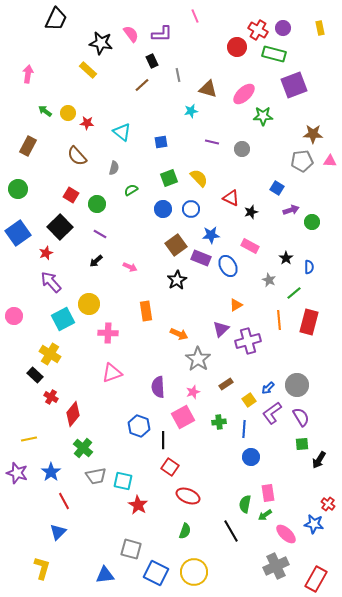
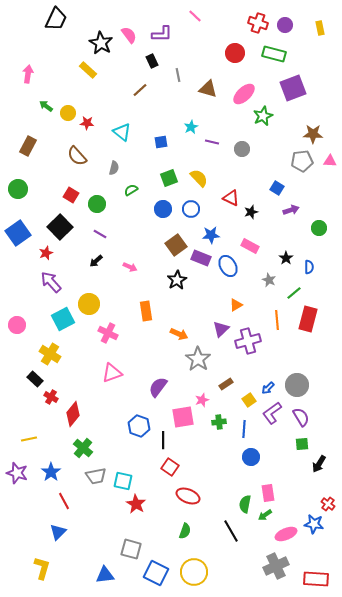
pink line at (195, 16): rotated 24 degrees counterclockwise
purple circle at (283, 28): moved 2 px right, 3 px up
red cross at (258, 30): moved 7 px up; rotated 12 degrees counterclockwise
pink semicircle at (131, 34): moved 2 px left, 1 px down
black star at (101, 43): rotated 20 degrees clockwise
red circle at (237, 47): moved 2 px left, 6 px down
brown line at (142, 85): moved 2 px left, 5 px down
purple square at (294, 85): moved 1 px left, 3 px down
green arrow at (45, 111): moved 1 px right, 5 px up
cyan star at (191, 111): moved 16 px down; rotated 16 degrees counterclockwise
green star at (263, 116): rotated 24 degrees counterclockwise
green circle at (312, 222): moved 7 px right, 6 px down
pink circle at (14, 316): moved 3 px right, 9 px down
orange line at (279, 320): moved 2 px left
red rectangle at (309, 322): moved 1 px left, 3 px up
pink cross at (108, 333): rotated 24 degrees clockwise
black rectangle at (35, 375): moved 4 px down
purple semicircle at (158, 387): rotated 40 degrees clockwise
pink star at (193, 392): moved 9 px right, 8 px down
pink square at (183, 417): rotated 20 degrees clockwise
black arrow at (319, 460): moved 4 px down
red star at (138, 505): moved 2 px left, 1 px up
pink ellipse at (286, 534): rotated 65 degrees counterclockwise
red rectangle at (316, 579): rotated 65 degrees clockwise
